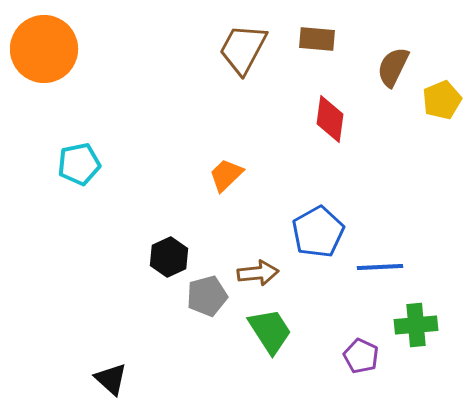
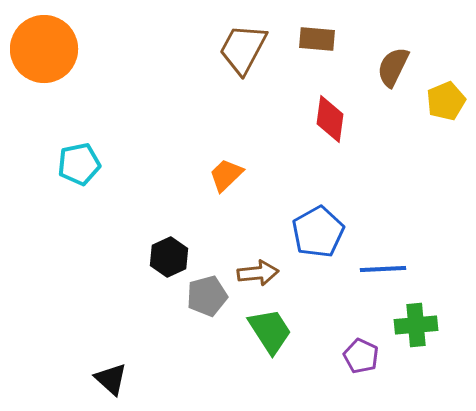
yellow pentagon: moved 4 px right, 1 px down
blue line: moved 3 px right, 2 px down
